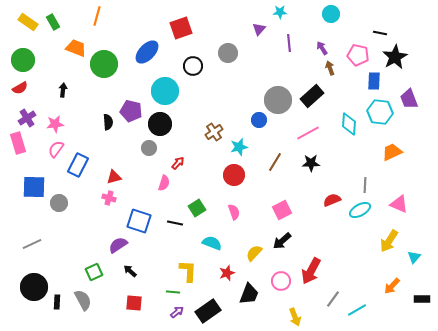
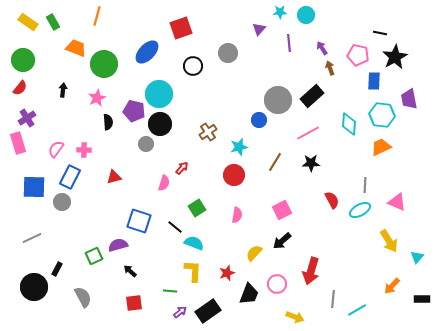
cyan circle at (331, 14): moved 25 px left, 1 px down
red semicircle at (20, 88): rotated 21 degrees counterclockwise
cyan circle at (165, 91): moved 6 px left, 3 px down
purple trapezoid at (409, 99): rotated 10 degrees clockwise
purple pentagon at (131, 111): moved 3 px right
cyan hexagon at (380, 112): moved 2 px right, 3 px down
pink star at (55, 124): moved 42 px right, 26 px up; rotated 18 degrees counterclockwise
brown cross at (214, 132): moved 6 px left
gray circle at (149, 148): moved 3 px left, 4 px up
orange trapezoid at (392, 152): moved 11 px left, 5 px up
red arrow at (178, 163): moved 4 px right, 5 px down
blue rectangle at (78, 165): moved 8 px left, 12 px down
pink cross at (109, 198): moved 25 px left, 48 px up; rotated 16 degrees counterclockwise
red semicircle at (332, 200): rotated 84 degrees clockwise
gray circle at (59, 203): moved 3 px right, 1 px up
pink triangle at (399, 204): moved 2 px left, 2 px up
pink semicircle at (234, 212): moved 3 px right, 3 px down; rotated 28 degrees clockwise
black line at (175, 223): moved 4 px down; rotated 28 degrees clockwise
yellow arrow at (389, 241): rotated 65 degrees counterclockwise
cyan semicircle at (212, 243): moved 18 px left
gray line at (32, 244): moved 6 px up
purple semicircle at (118, 245): rotated 18 degrees clockwise
cyan triangle at (414, 257): moved 3 px right
yellow L-shape at (188, 271): moved 5 px right
red arrow at (311, 271): rotated 12 degrees counterclockwise
green square at (94, 272): moved 16 px up
pink circle at (281, 281): moved 4 px left, 3 px down
green line at (173, 292): moved 3 px left, 1 px up
gray line at (333, 299): rotated 30 degrees counterclockwise
gray semicircle at (83, 300): moved 3 px up
black rectangle at (57, 302): moved 33 px up; rotated 24 degrees clockwise
red square at (134, 303): rotated 12 degrees counterclockwise
purple arrow at (177, 312): moved 3 px right
yellow arrow at (295, 317): rotated 48 degrees counterclockwise
